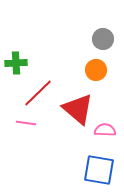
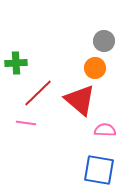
gray circle: moved 1 px right, 2 px down
orange circle: moved 1 px left, 2 px up
red triangle: moved 2 px right, 9 px up
